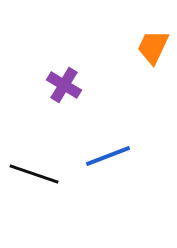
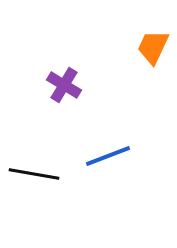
black line: rotated 9 degrees counterclockwise
